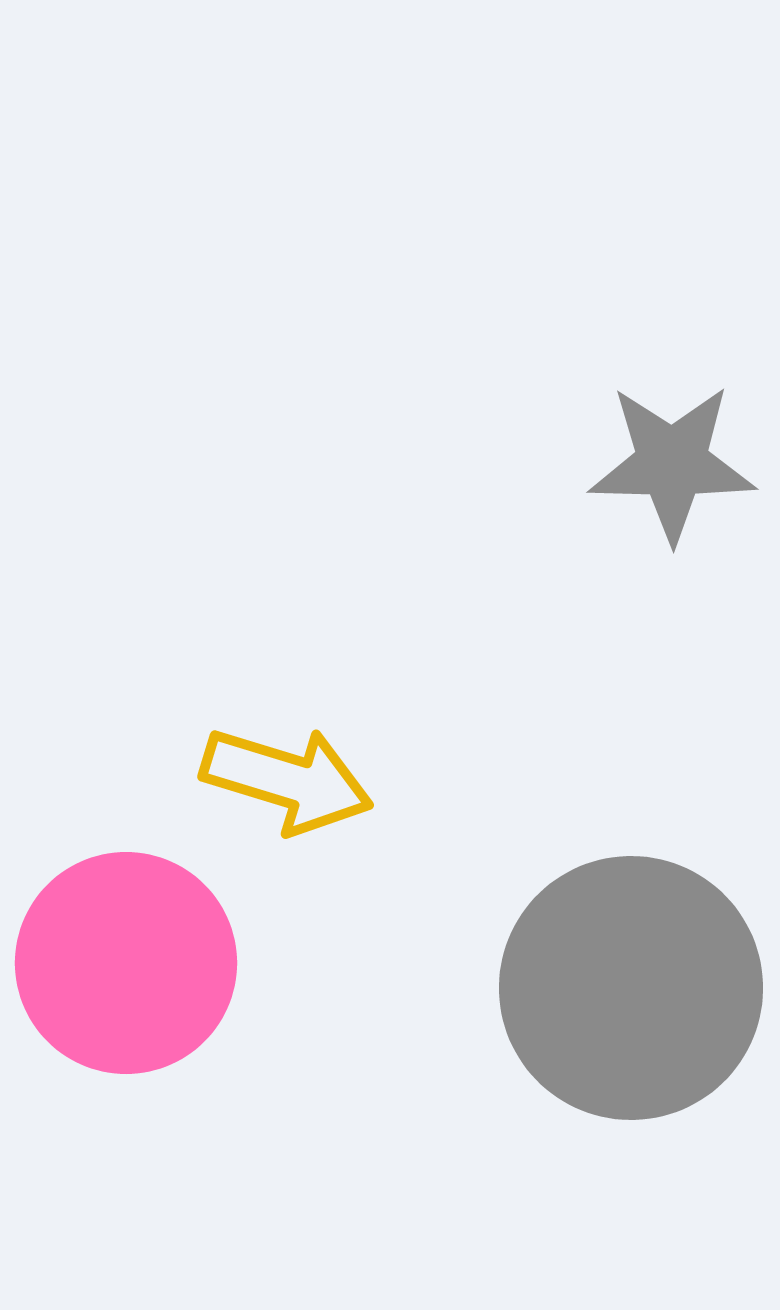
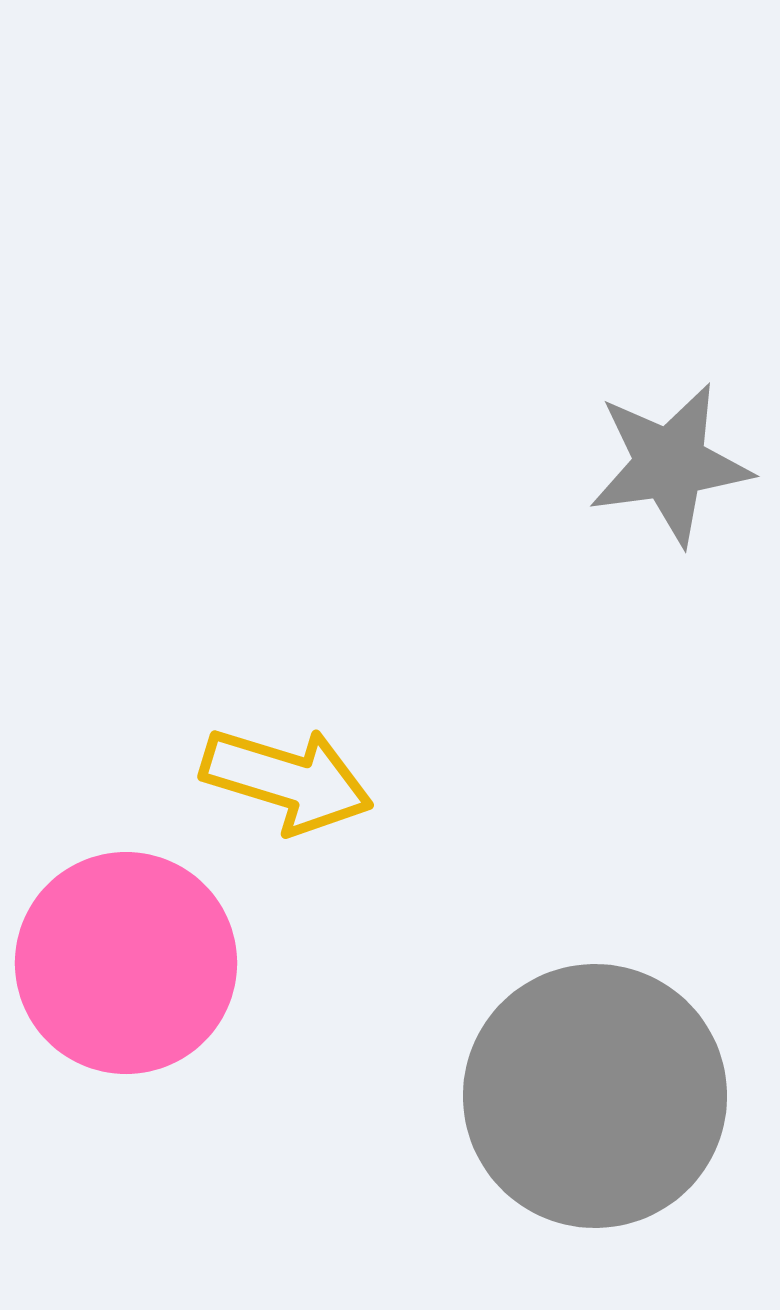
gray star: moved 2 px left, 1 px down; rotated 9 degrees counterclockwise
gray circle: moved 36 px left, 108 px down
